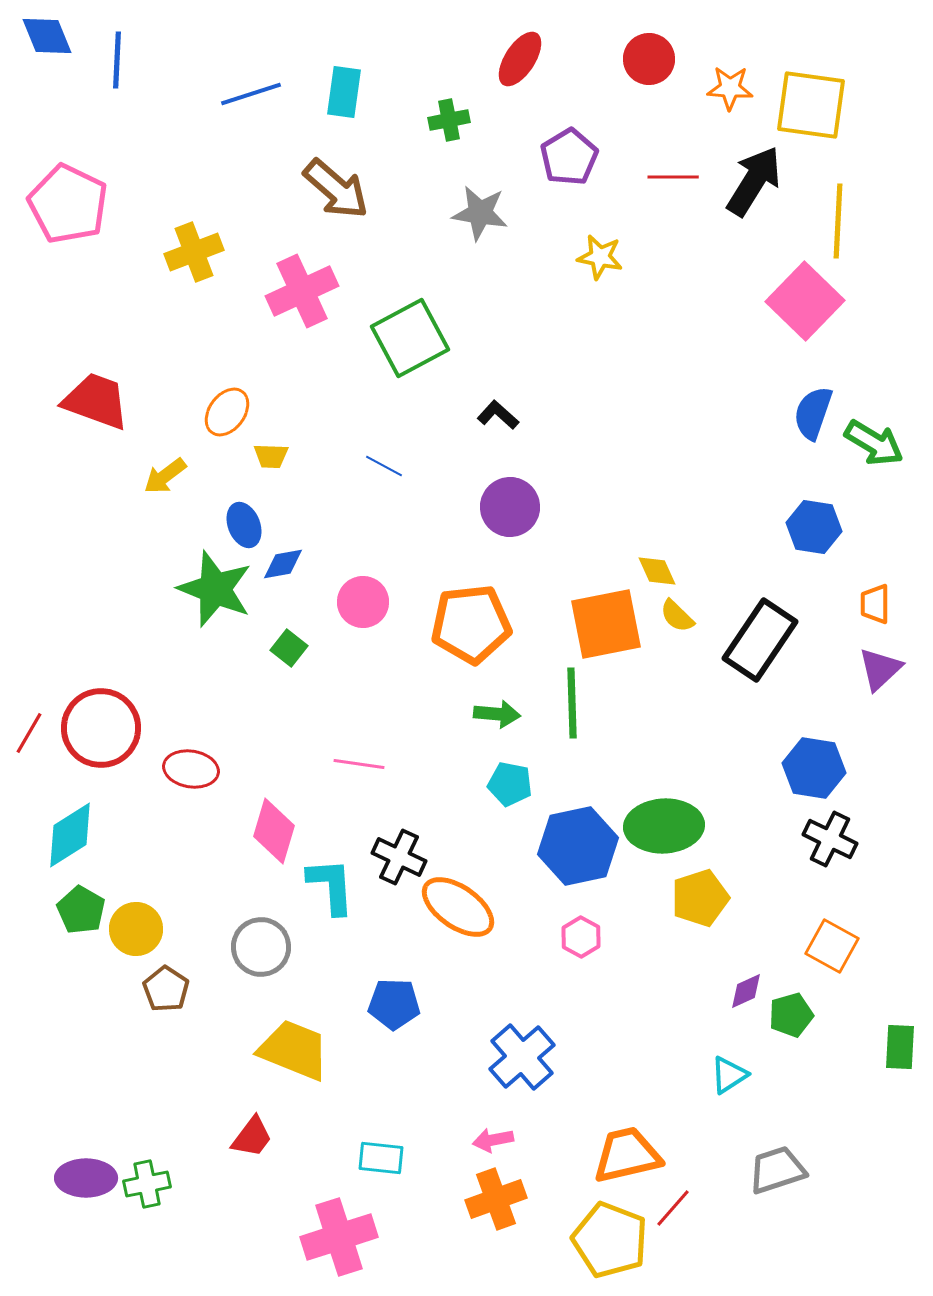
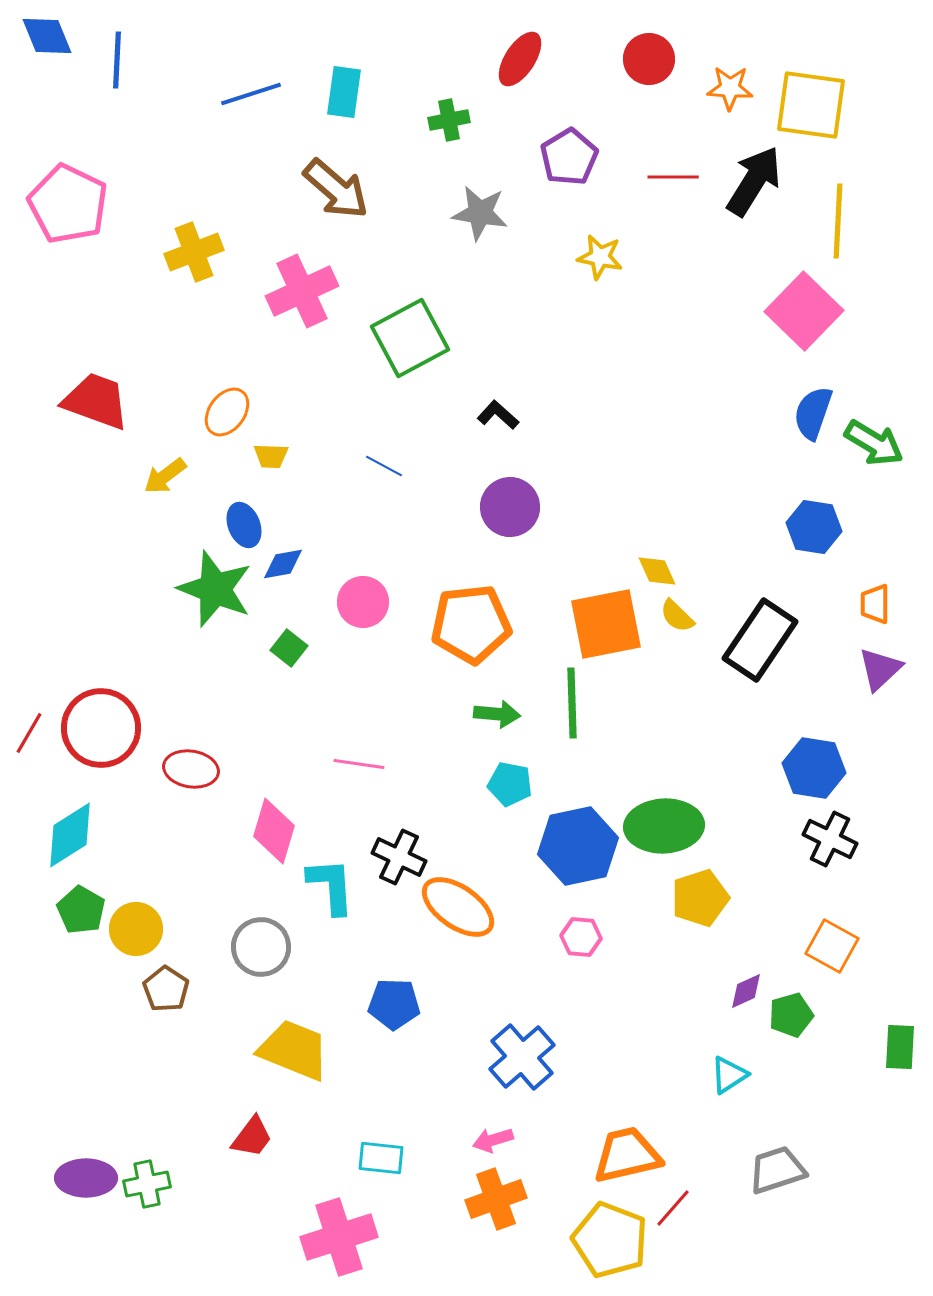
pink square at (805, 301): moved 1 px left, 10 px down
pink hexagon at (581, 937): rotated 24 degrees counterclockwise
pink arrow at (493, 1140): rotated 6 degrees counterclockwise
